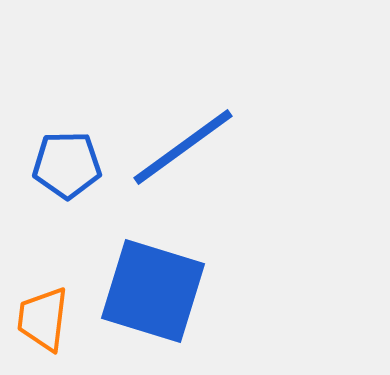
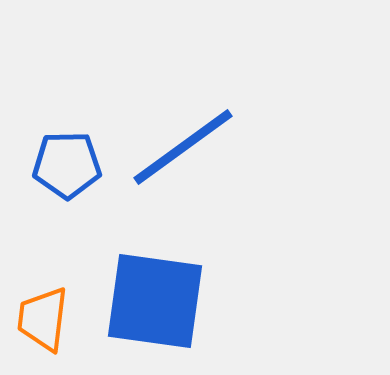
blue square: moved 2 px right, 10 px down; rotated 9 degrees counterclockwise
